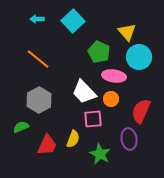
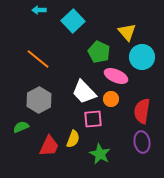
cyan arrow: moved 2 px right, 9 px up
cyan circle: moved 3 px right
pink ellipse: moved 2 px right; rotated 15 degrees clockwise
red semicircle: moved 1 px right; rotated 15 degrees counterclockwise
purple ellipse: moved 13 px right, 3 px down
red trapezoid: moved 2 px right, 1 px down
